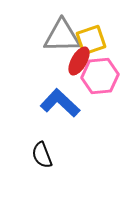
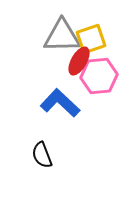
yellow square: moved 1 px up
pink hexagon: moved 1 px left
